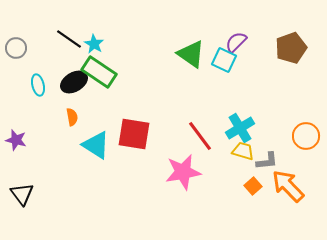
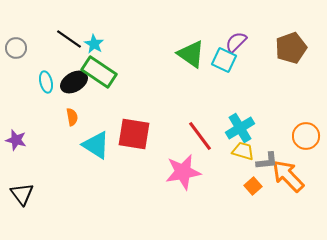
cyan ellipse: moved 8 px right, 3 px up
orange arrow: moved 10 px up
